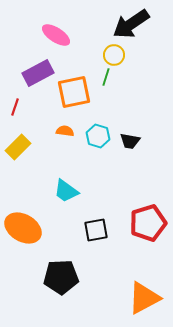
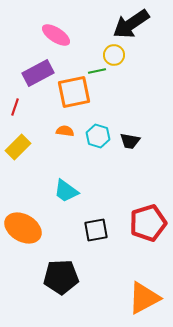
green line: moved 9 px left, 6 px up; rotated 60 degrees clockwise
